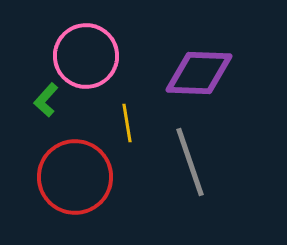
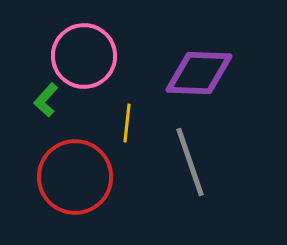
pink circle: moved 2 px left
yellow line: rotated 15 degrees clockwise
